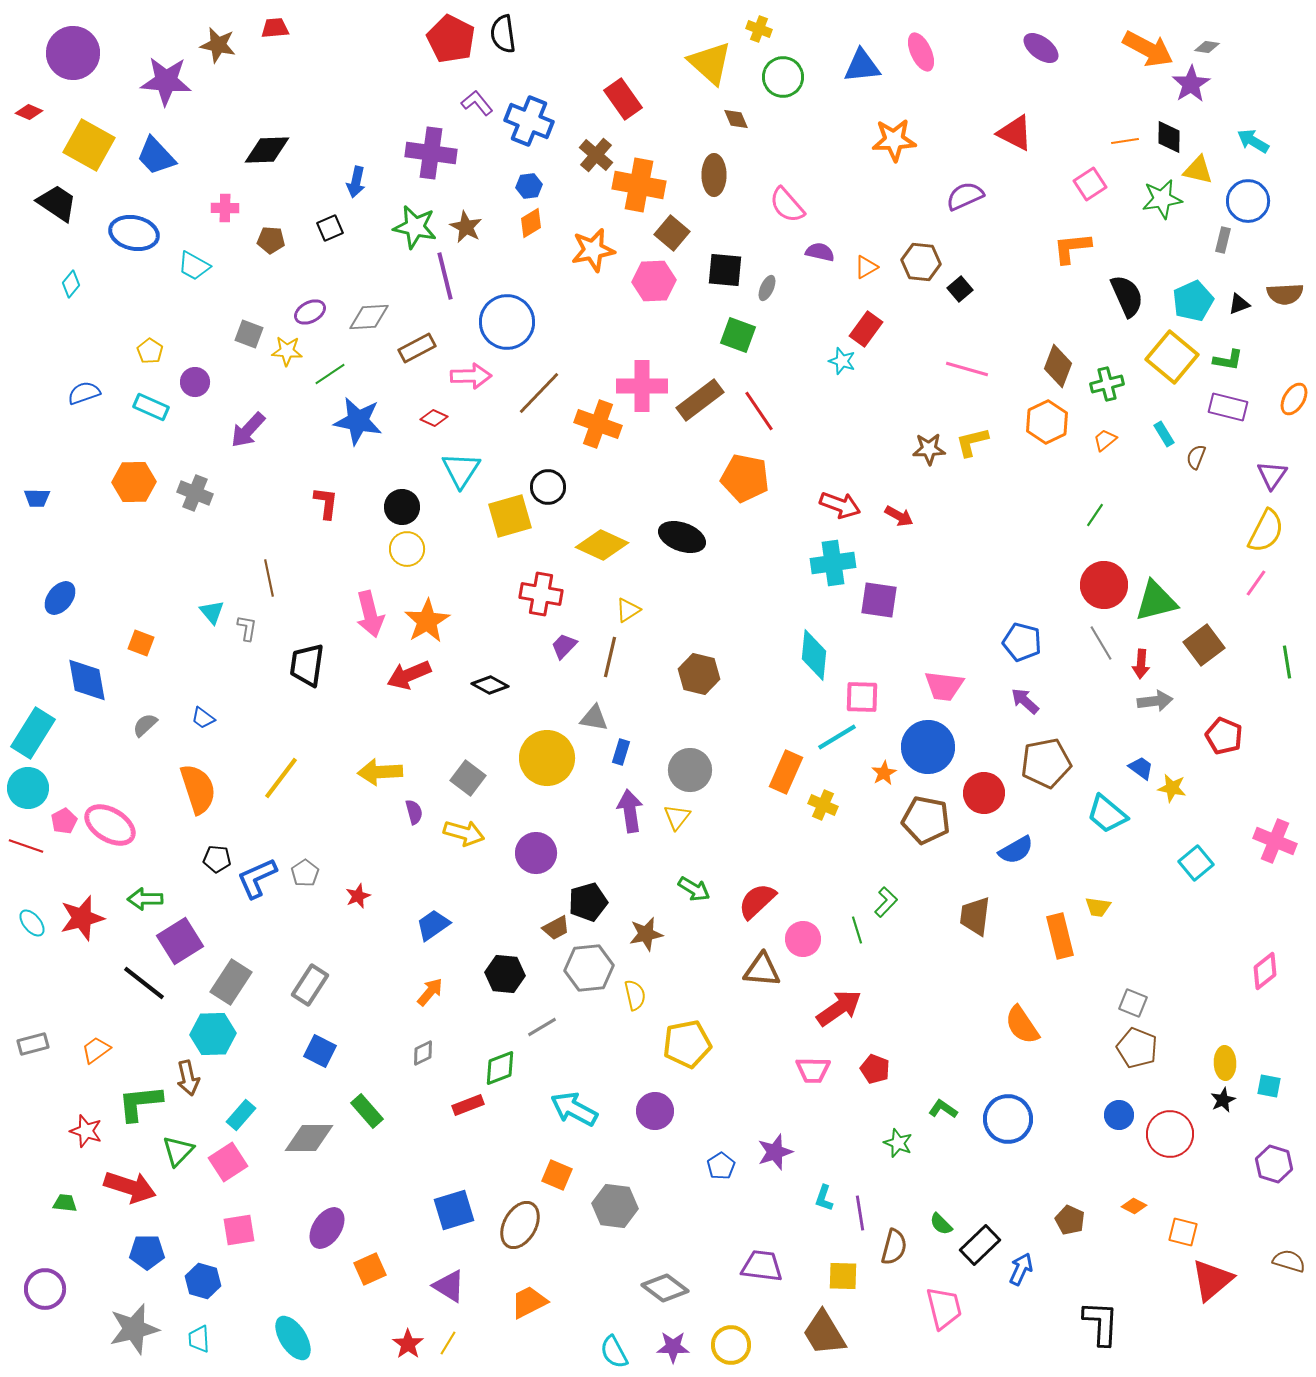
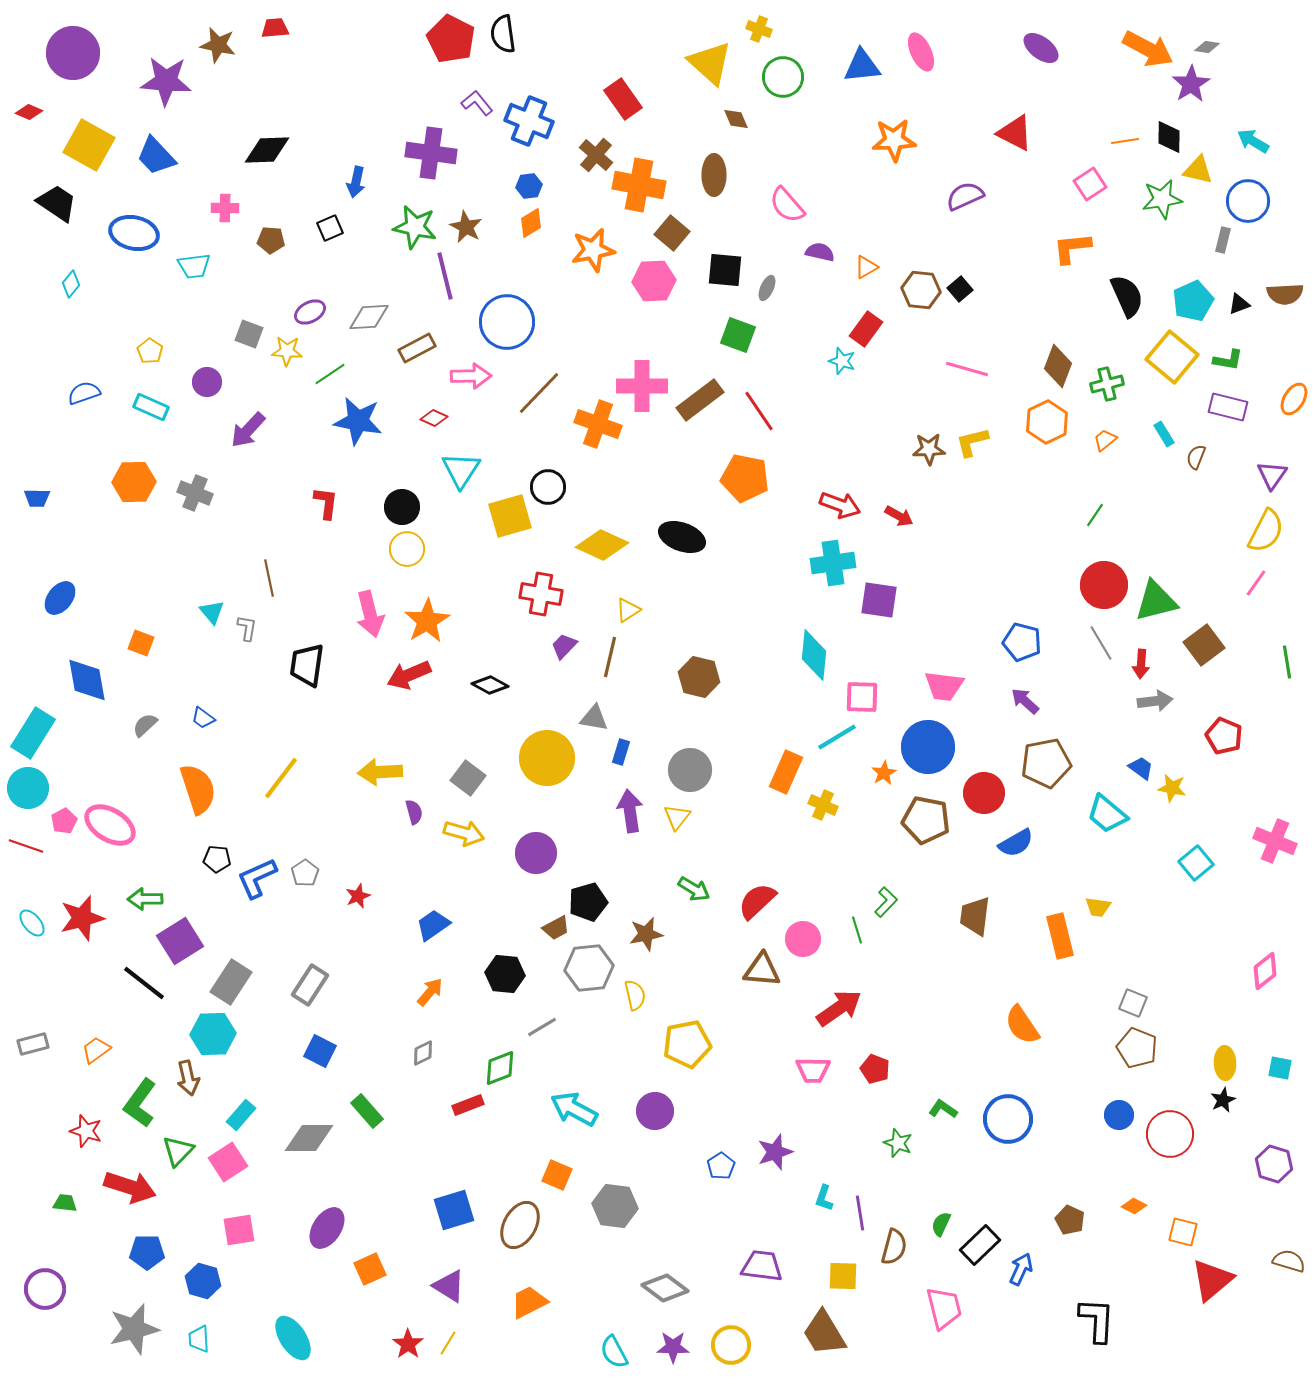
brown hexagon at (921, 262): moved 28 px down
cyan trapezoid at (194, 266): rotated 36 degrees counterclockwise
purple circle at (195, 382): moved 12 px right
brown hexagon at (699, 674): moved 3 px down
blue semicircle at (1016, 850): moved 7 px up
cyan square at (1269, 1086): moved 11 px right, 18 px up
green L-shape at (140, 1103): rotated 48 degrees counterclockwise
green semicircle at (941, 1224): rotated 70 degrees clockwise
black L-shape at (1101, 1323): moved 4 px left, 3 px up
